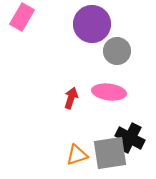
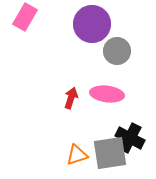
pink rectangle: moved 3 px right
pink ellipse: moved 2 px left, 2 px down
